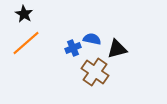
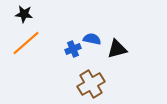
black star: rotated 24 degrees counterclockwise
blue cross: moved 1 px down
brown cross: moved 4 px left, 12 px down; rotated 24 degrees clockwise
